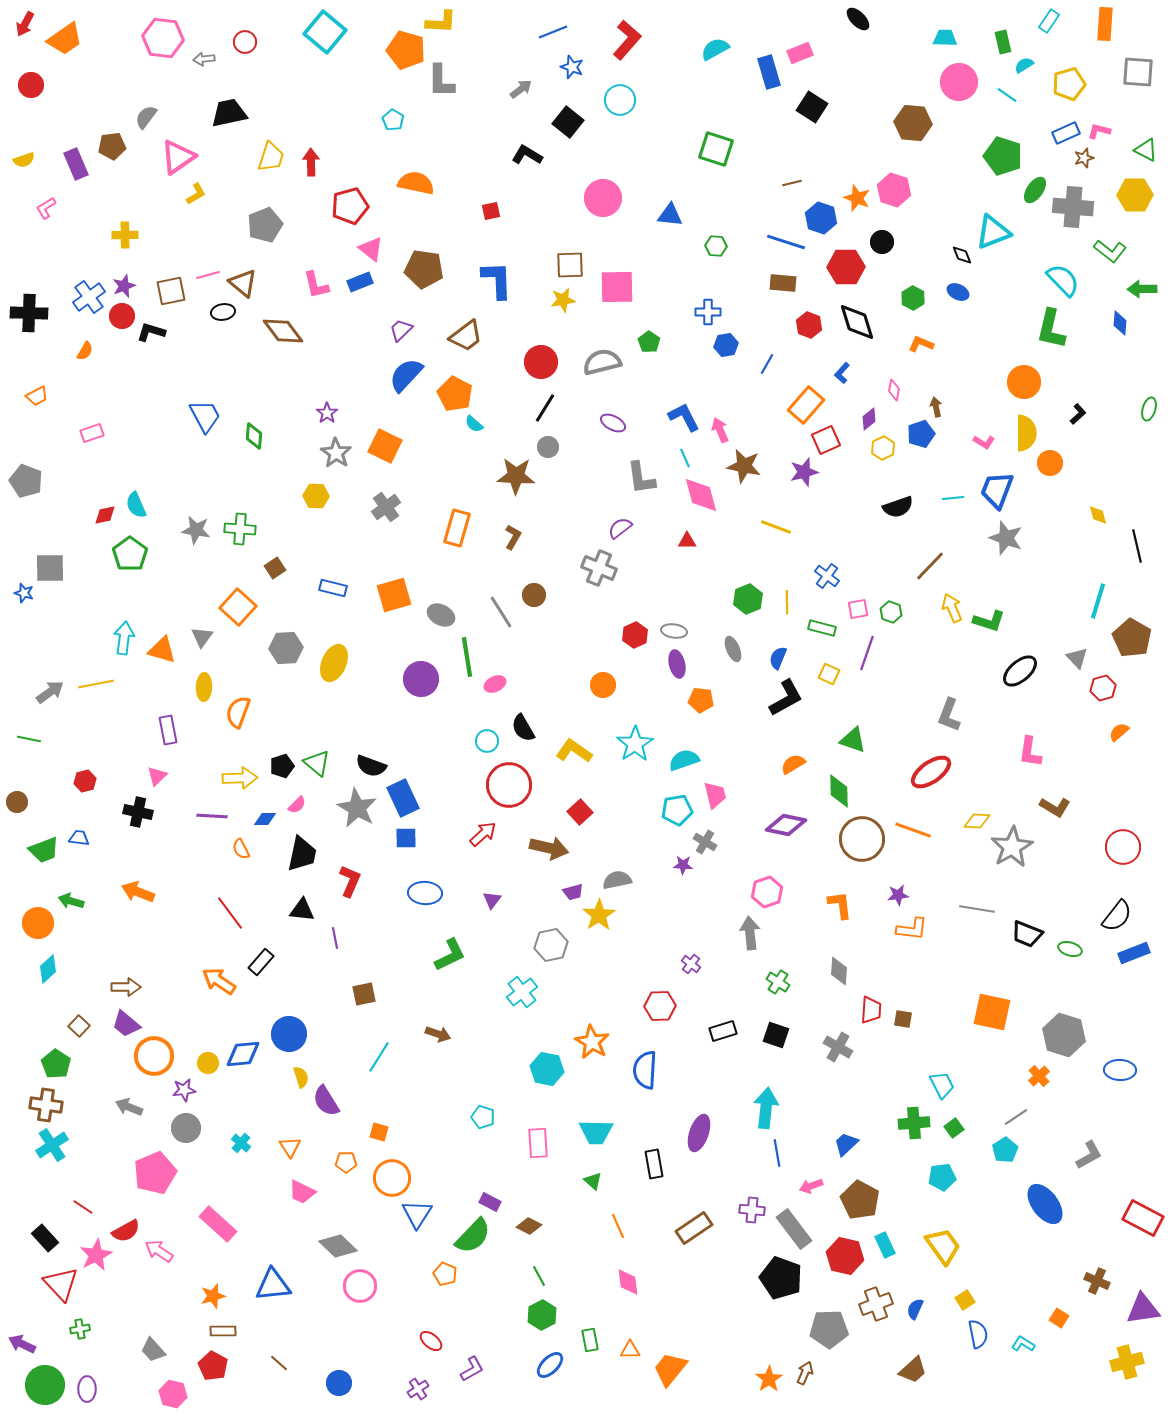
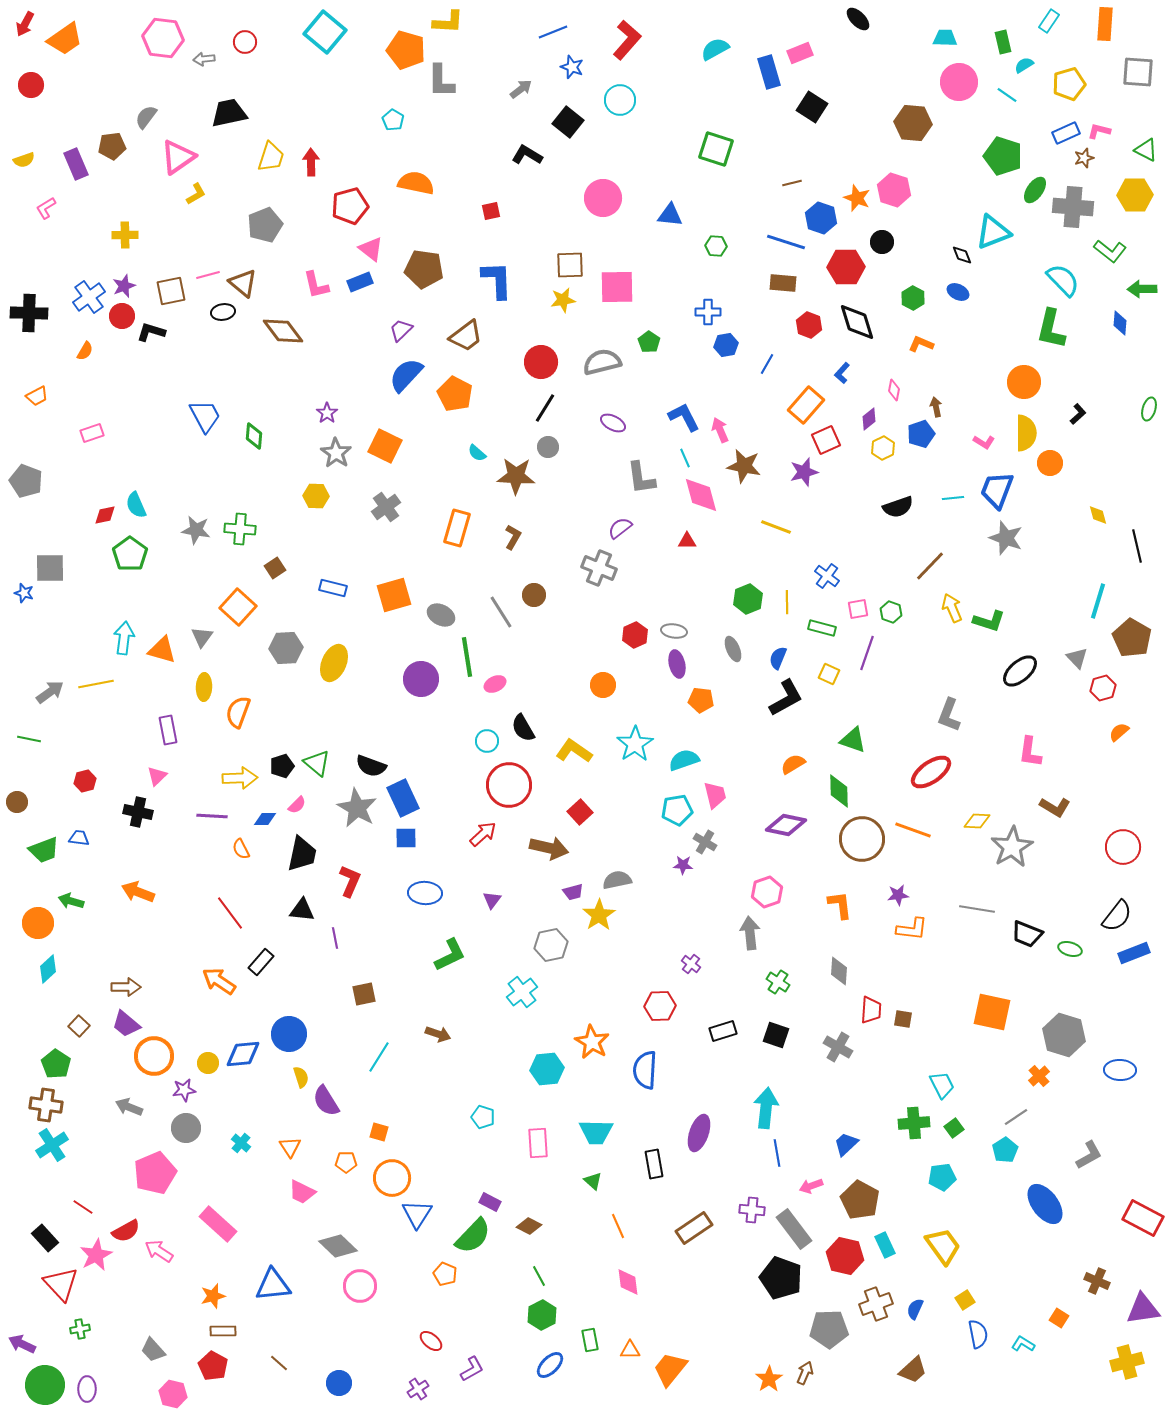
yellow L-shape at (441, 22): moved 7 px right
cyan semicircle at (474, 424): moved 3 px right, 29 px down
cyan hexagon at (547, 1069): rotated 16 degrees counterclockwise
